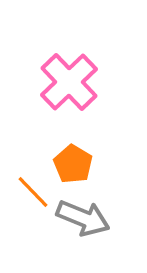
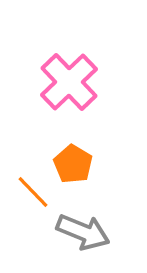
gray arrow: moved 14 px down
